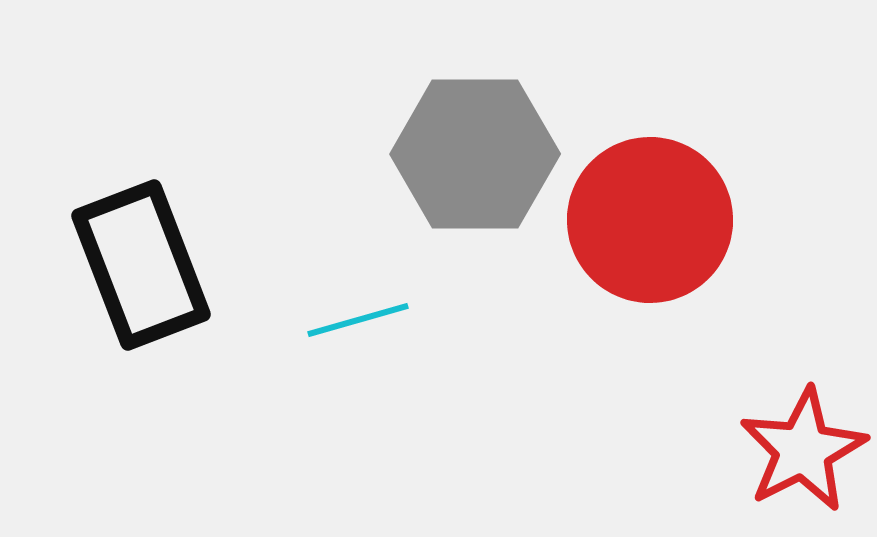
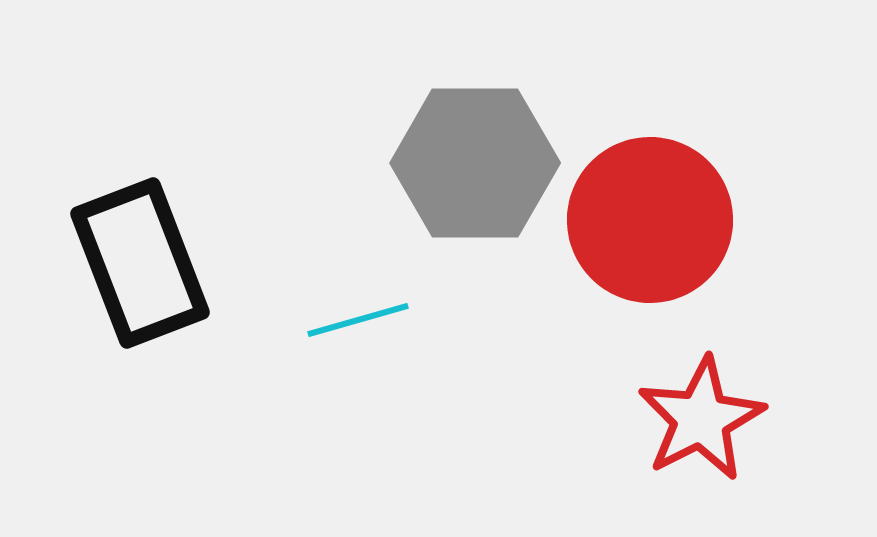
gray hexagon: moved 9 px down
black rectangle: moved 1 px left, 2 px up
red star: moved 102 px left, 31 px up
